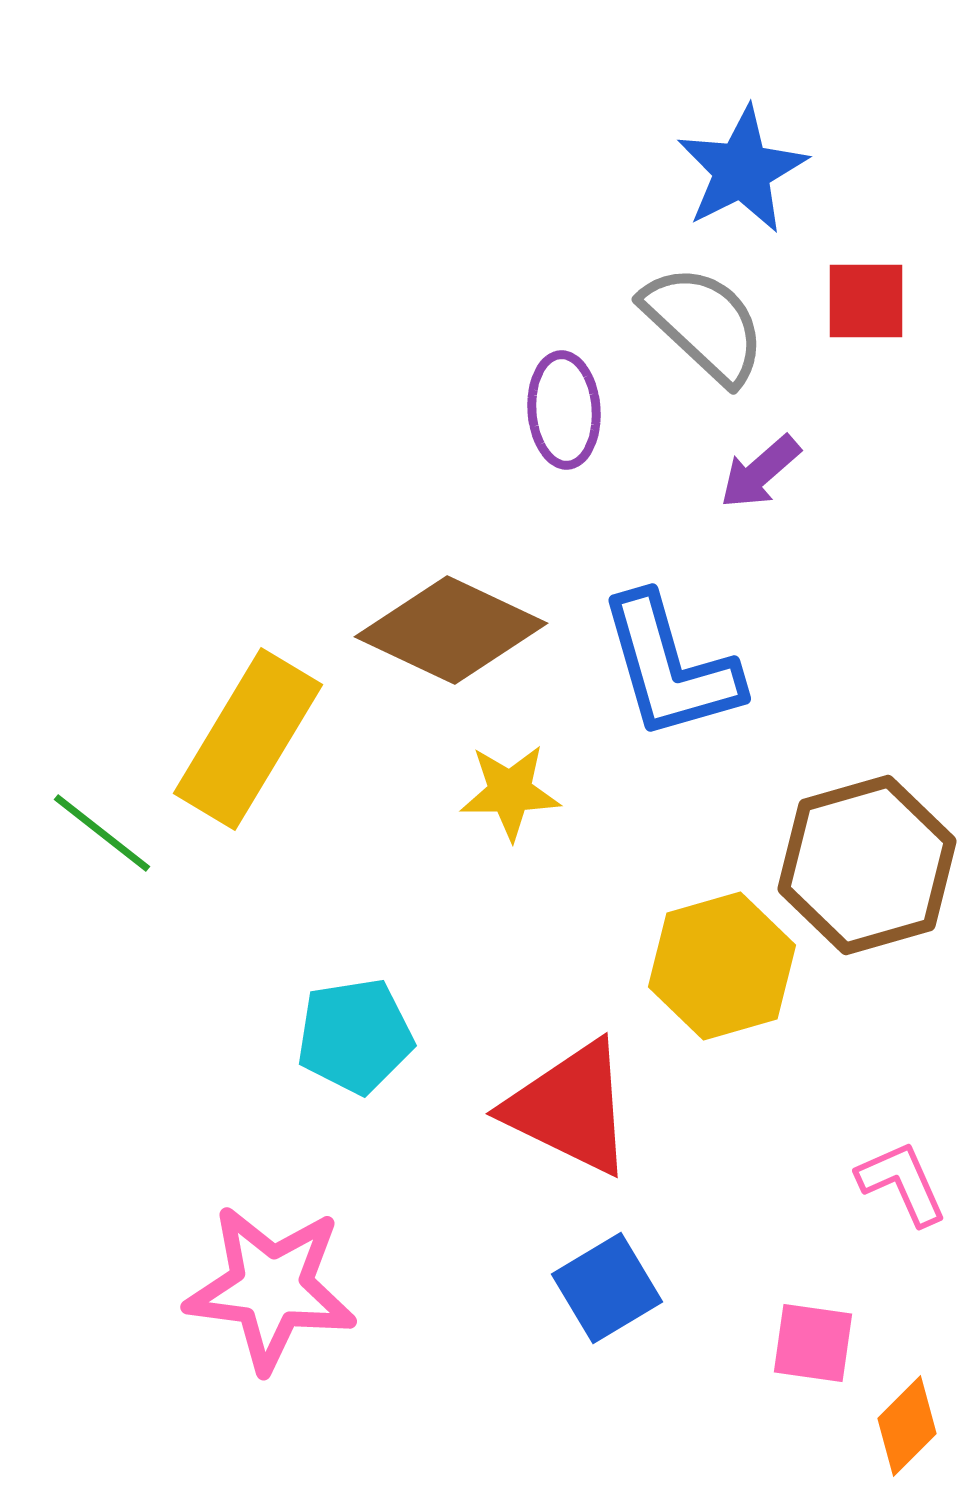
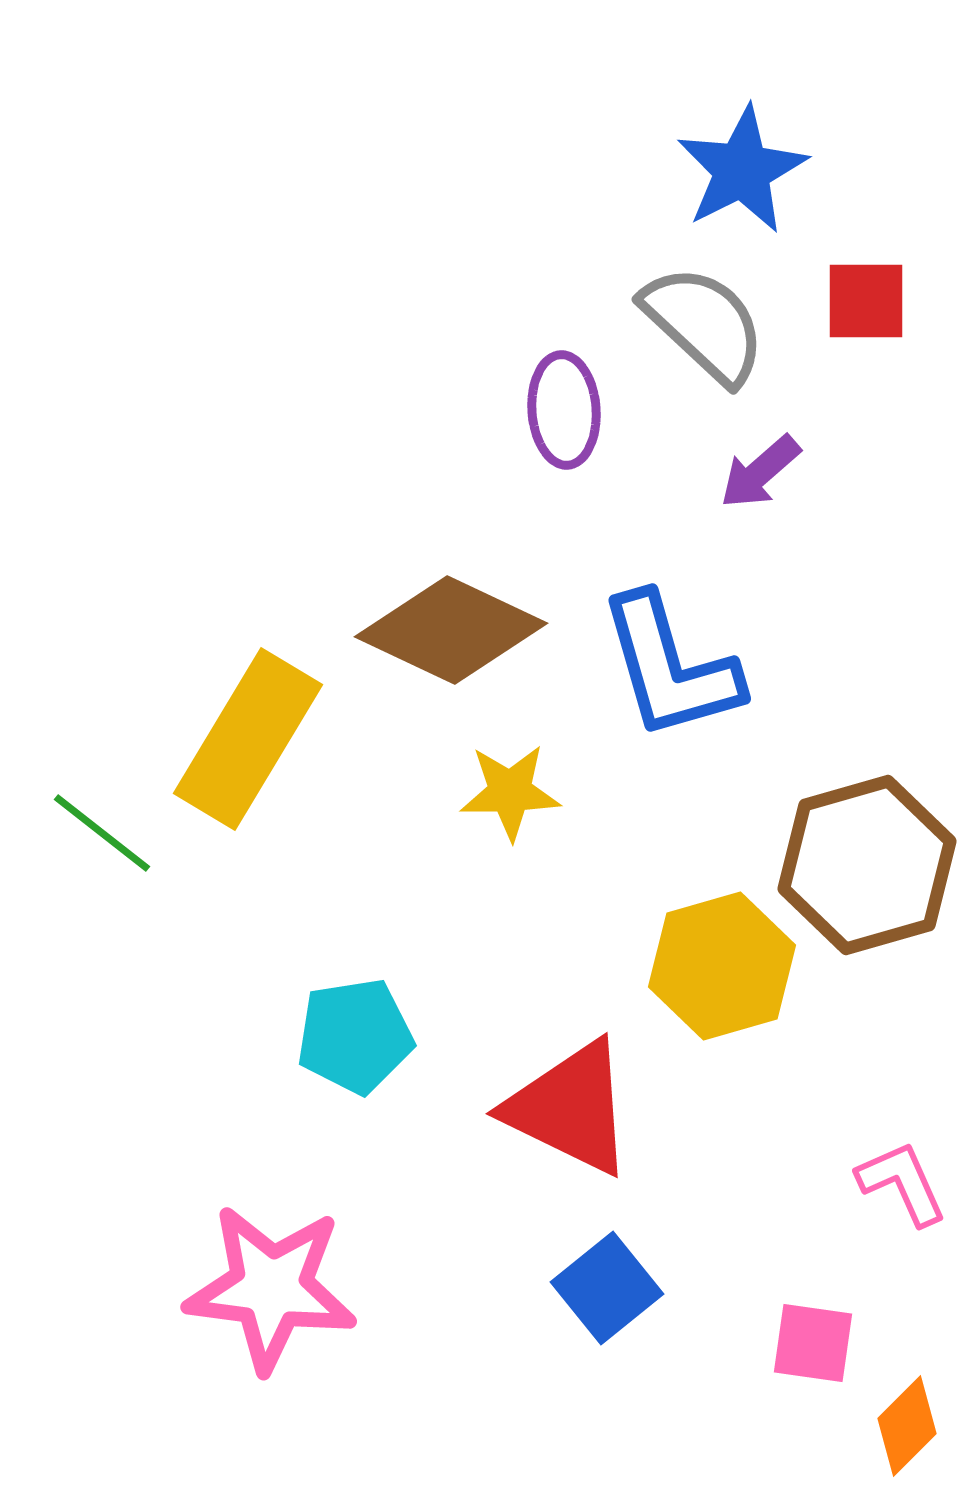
blue square: rotated 8 degrees counterclockwise
